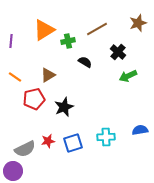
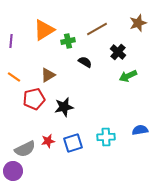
orange line: moved 1 px left
black star: rotated 12 degrees clockwise
